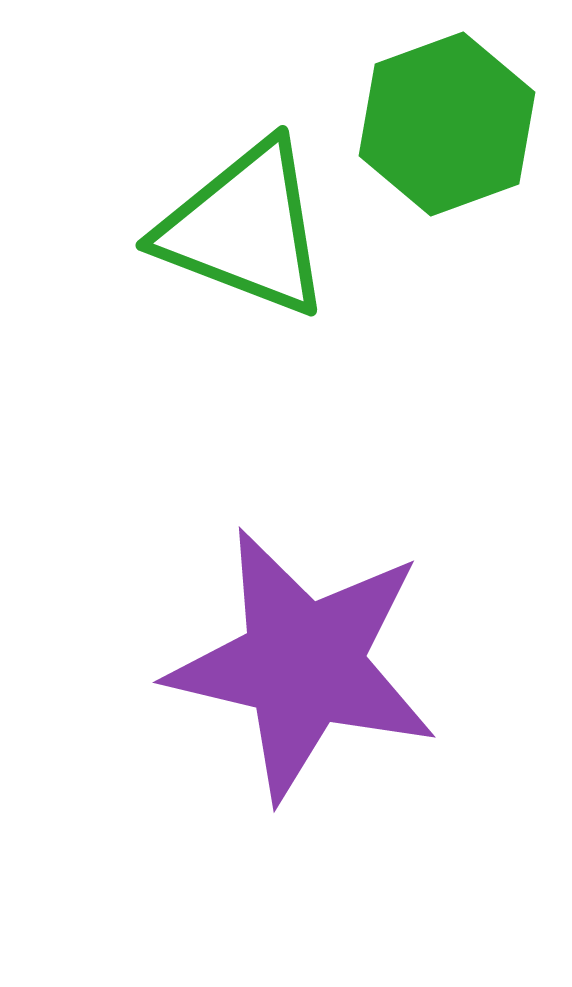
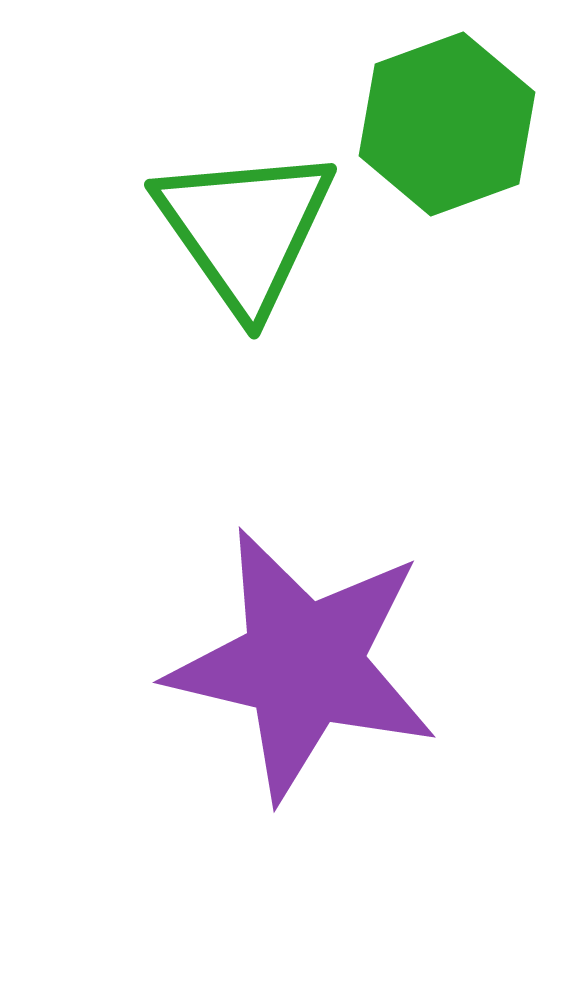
green triangle: rotated 34 degrees clockwise
